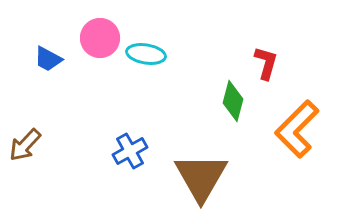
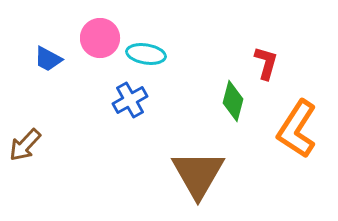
orange L-shape: rotated 12 degrees counterclockwise
blue cross: moved 51 px up
brown triangle: moved 3 px left, 3 px up
